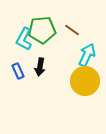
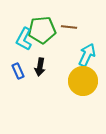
brown line: moved 3 px left, 3 px up; rotated 28 degrees counterclockwise
yellow circle: moved 2 px left
